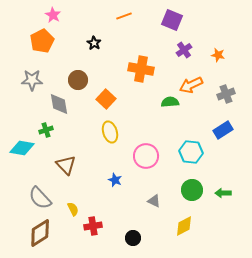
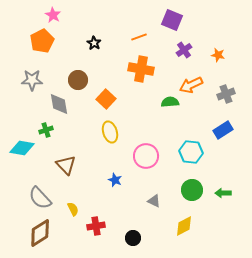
orange line: moved 15 px right, 21 px down
red cross: moved 3 px right
